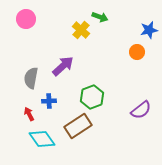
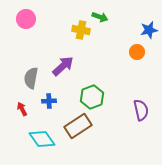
yellow cross: rotated 30 degrees counterclockwise
purple semicircle: rotated 65 degrees counterclockwise
red arrow: moved 7 px left, 5 px up
